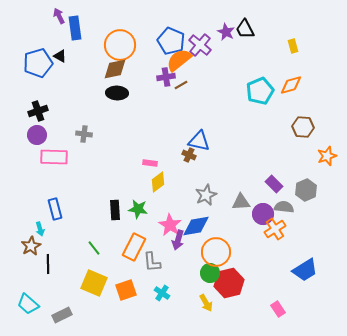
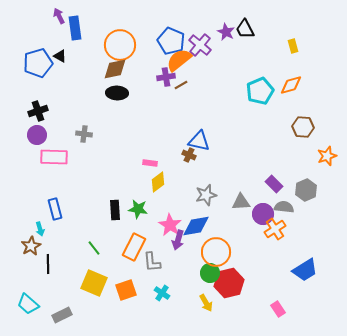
gray star at (206, 195): rotated 10 degrees clockwise
